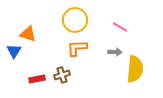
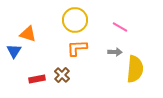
brown cross: rotated 28 degrees counterclockwise
